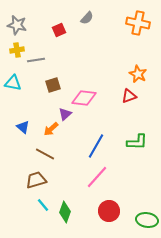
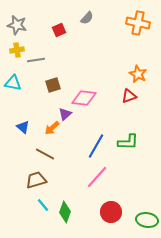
orange arrow: moved 1 px right, 1 px up
green L-shape: moved 9 px left
red circle: moved 2 px right, 1 px down
